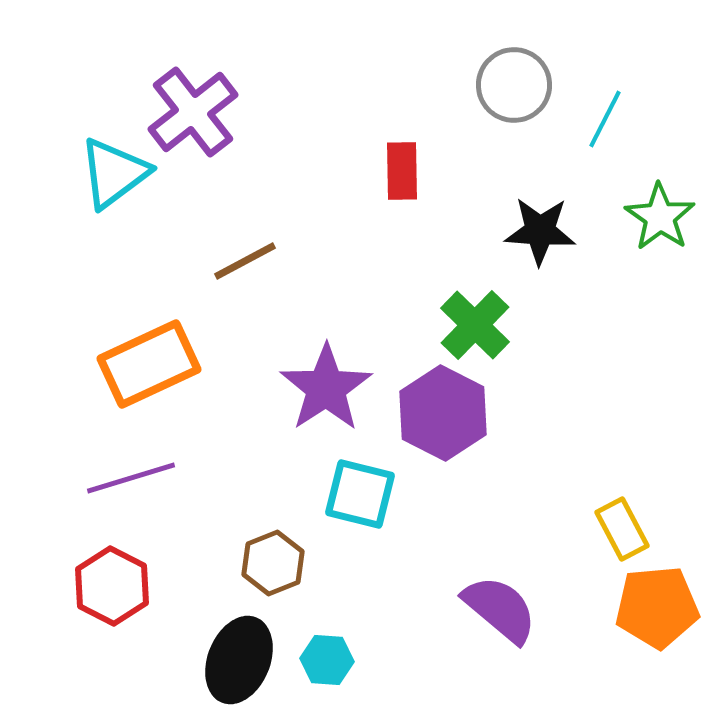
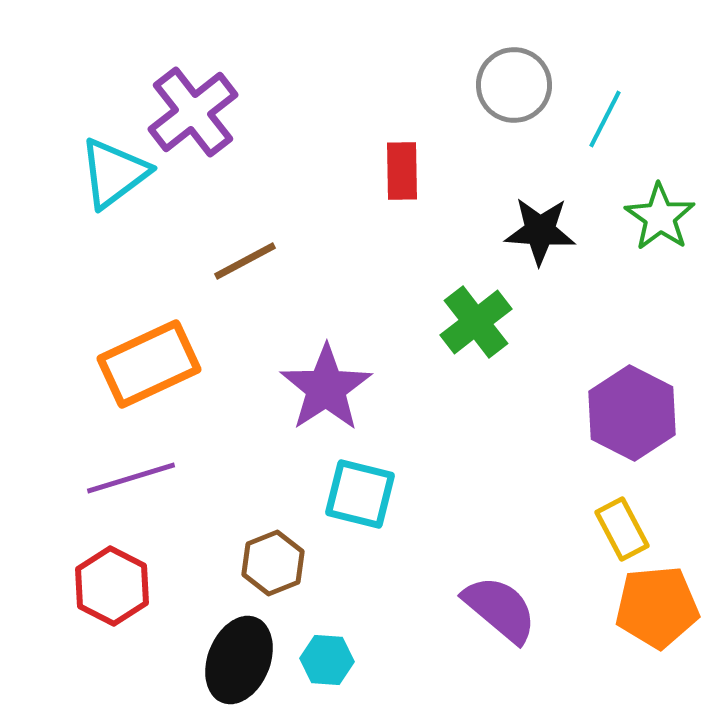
green cross: moved 1 px right, 3 px up; rotated 8 degrees clockwise
purple hexagon: moved 189 px right
